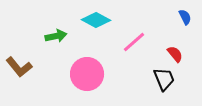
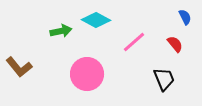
green arrow: moved 5 px right, 5 px up
red semicircle: moved 10 px up
